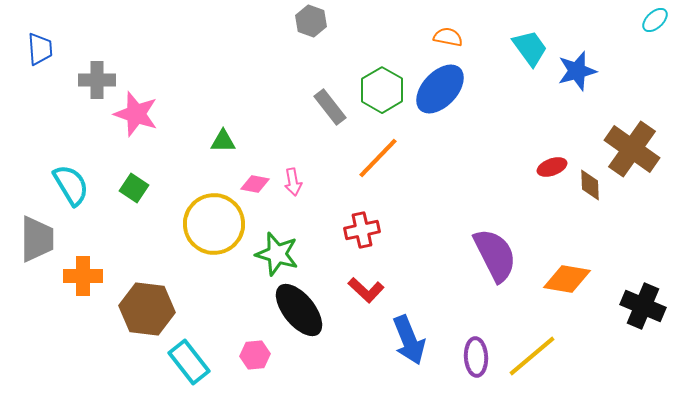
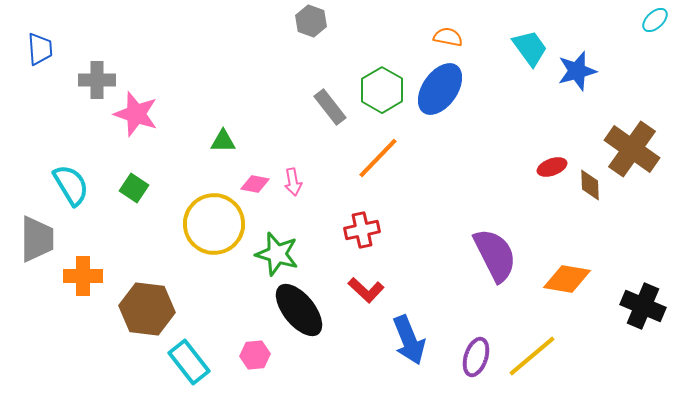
blue ellipse: rotated 8 degrees counterclockwise
purple ellipse: rotated 21 degrees clockwise
